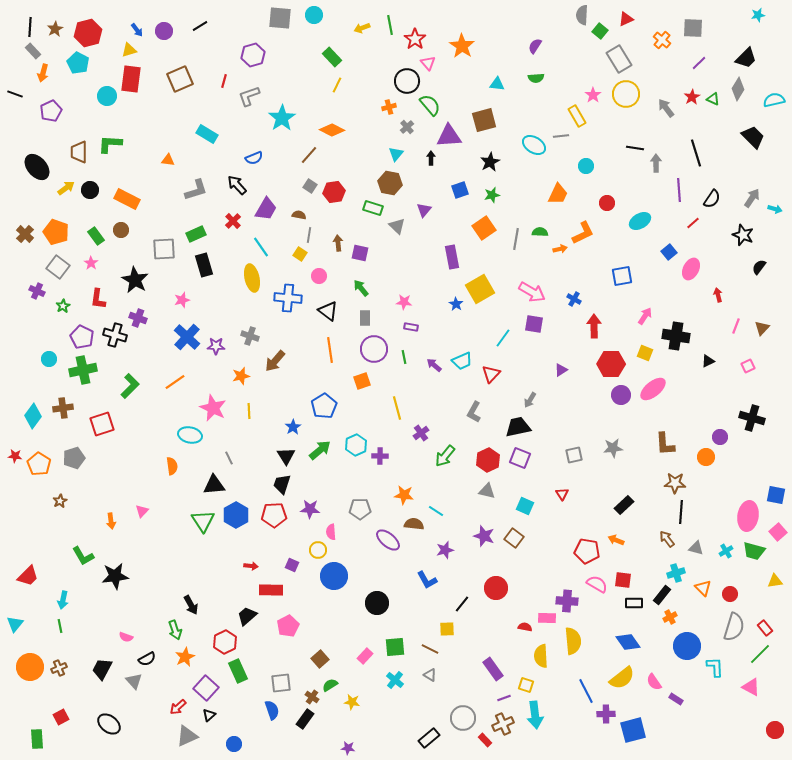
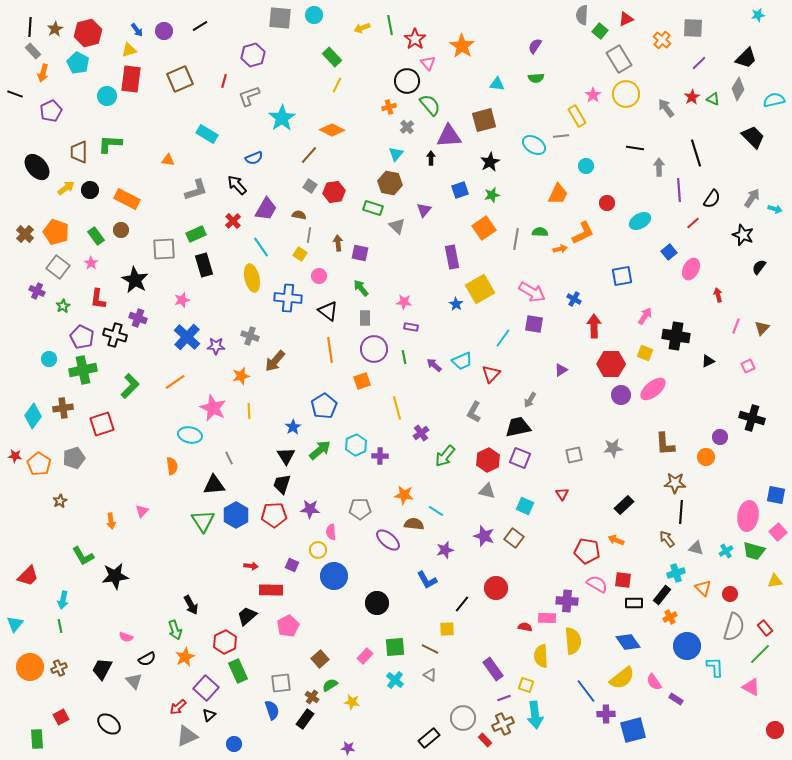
gray arrow at (656, 163): moved 3 px right, 4 px down
blue line at (586, 691): rotated 10 degrees counterclockwise
